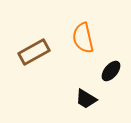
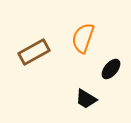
orange semicircle: rotated 32 degrees clockwise
black ellipse: moved 2 px up
